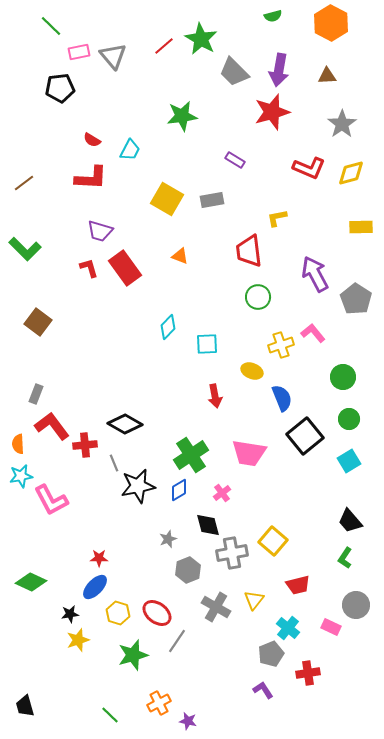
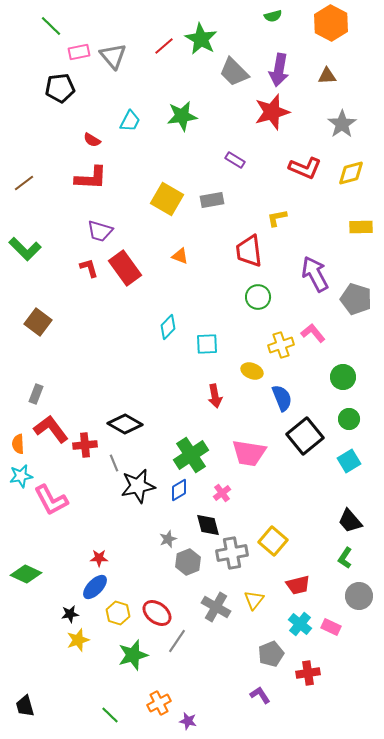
cyan trapezoid at (130, 150): moved 29 px up
red L-shape at (309, 168): moved 4 px left
gray pentagon at (356, 299): rotated 16 degrees counterclockwise
red L-shape at (52, 426): moved 1 px left, 3 px down
gray hexagon at (188, 570): moved 8 px up
green diamond at (31, 582): moved 5 px left, 8 px up
gray circle at (356, 605): moved 3 px right, 9 px up
cyan cross at (288, 628): moved 12 px right, 4 px up
purple L-shape at (263, 690): moved 3 px left, 5 px down
